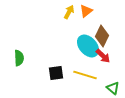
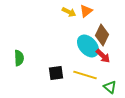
yellow arrow: rotated 88 degrees clockwise
brown diamond: moved 1 px up
green triangle: moved 3 px left, 1 px up
